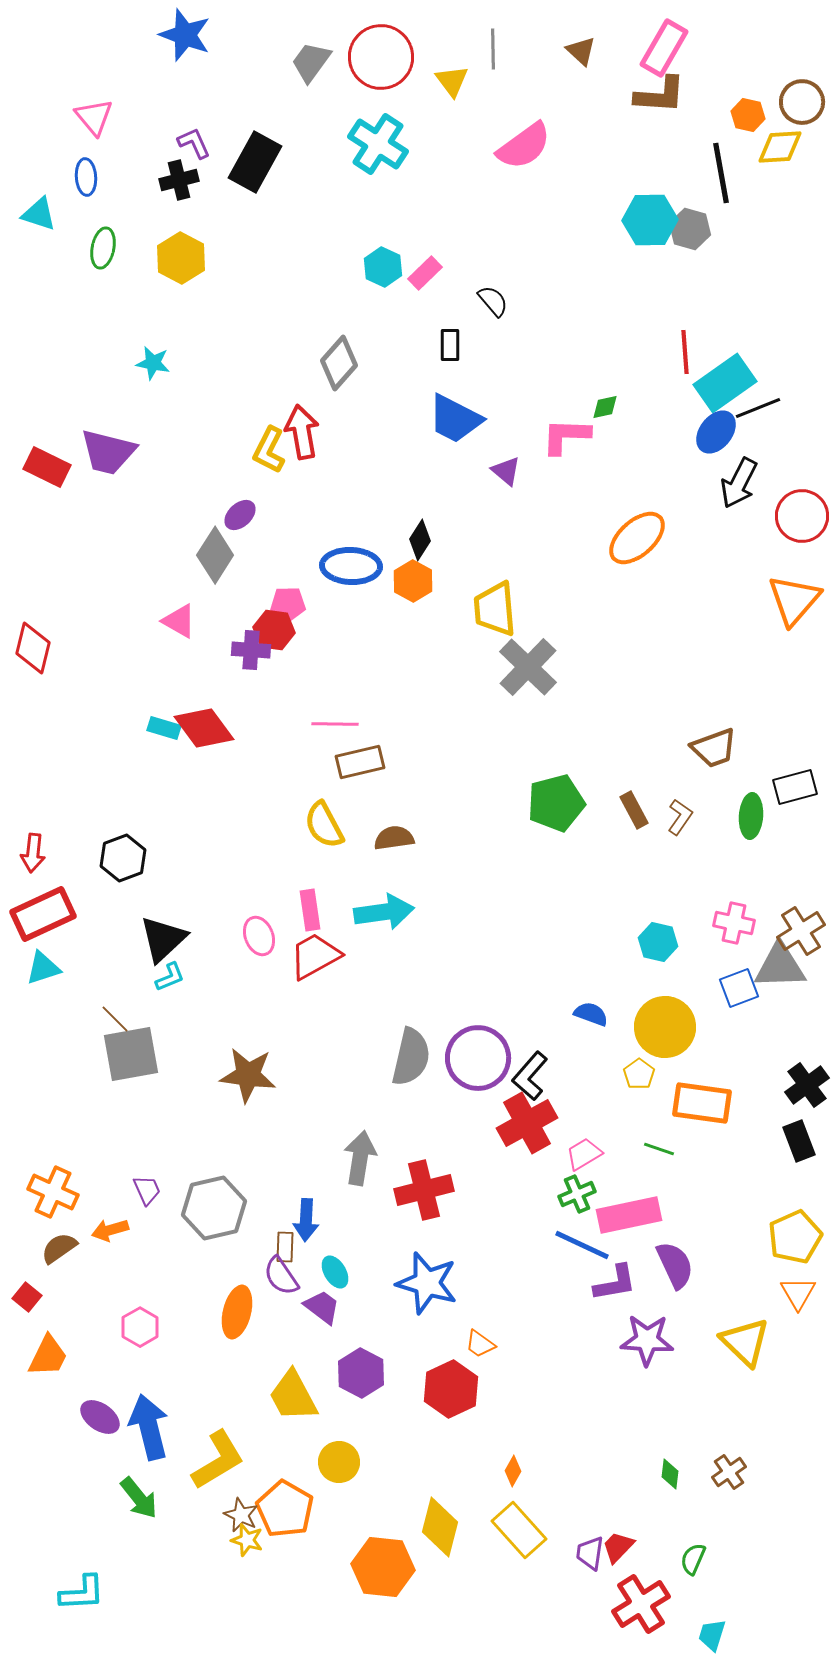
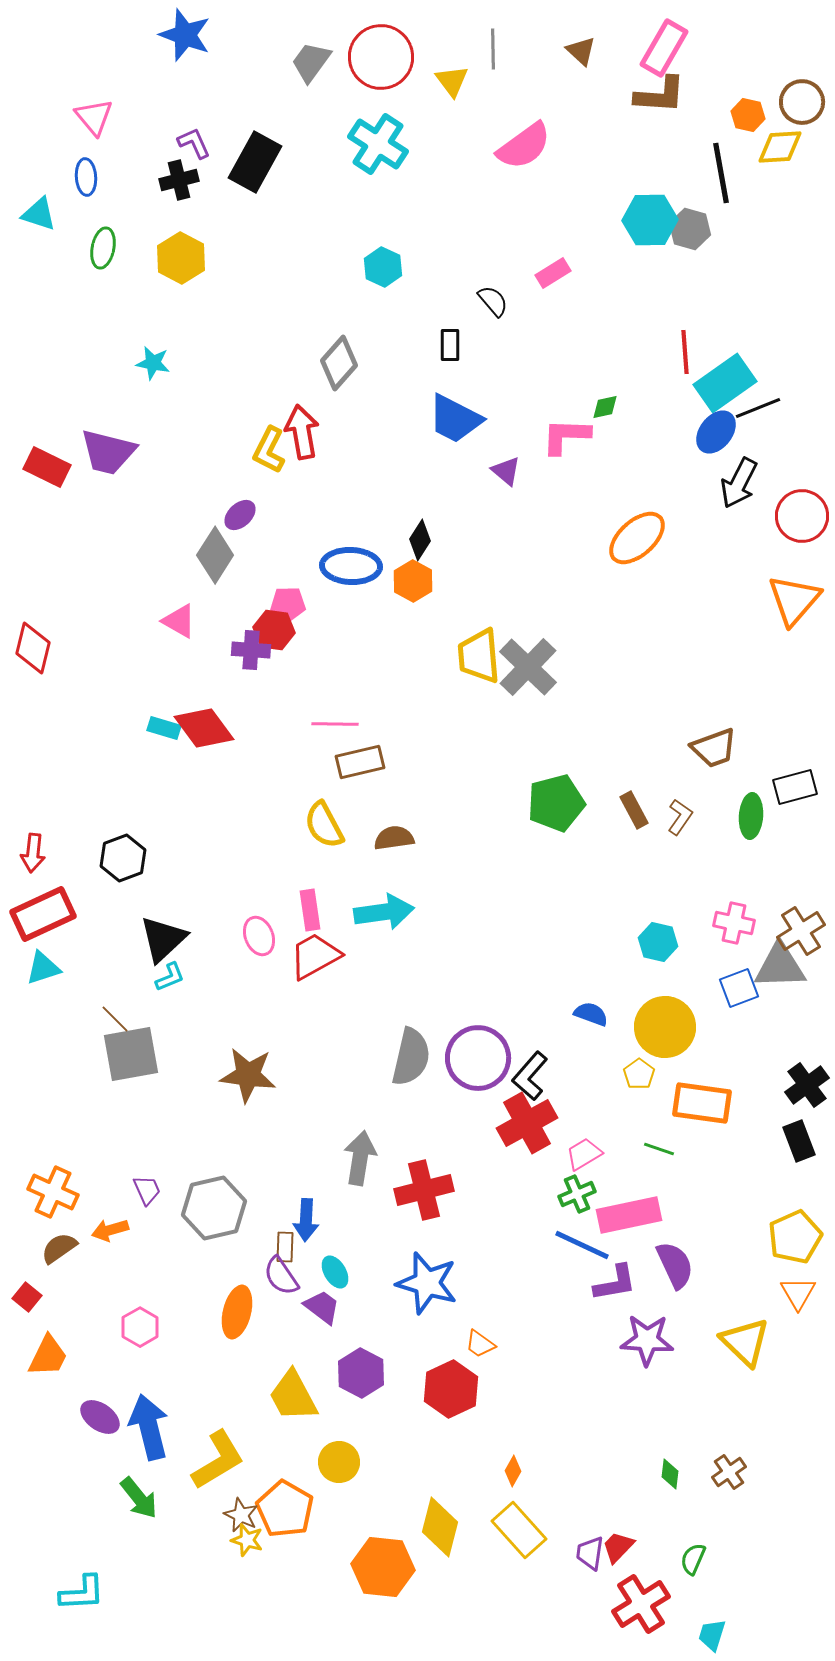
pink rectangle at (425, 273): moved 128 px right; rotated 12 degrees clockwise
yellow trapezoid at (495, 609): moved 16 px left, 47 px down
